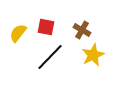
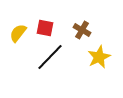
red square: moved 1 px left, 1 px down
yellow star: moved 6 px right, 2 px down
